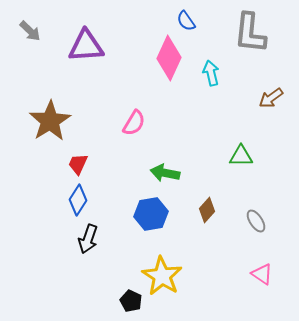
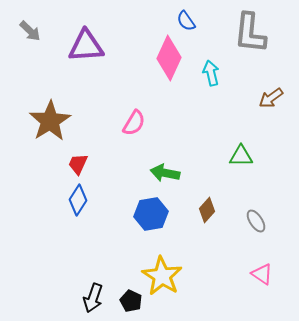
black arrow: moved 5 px right, 59 px down
